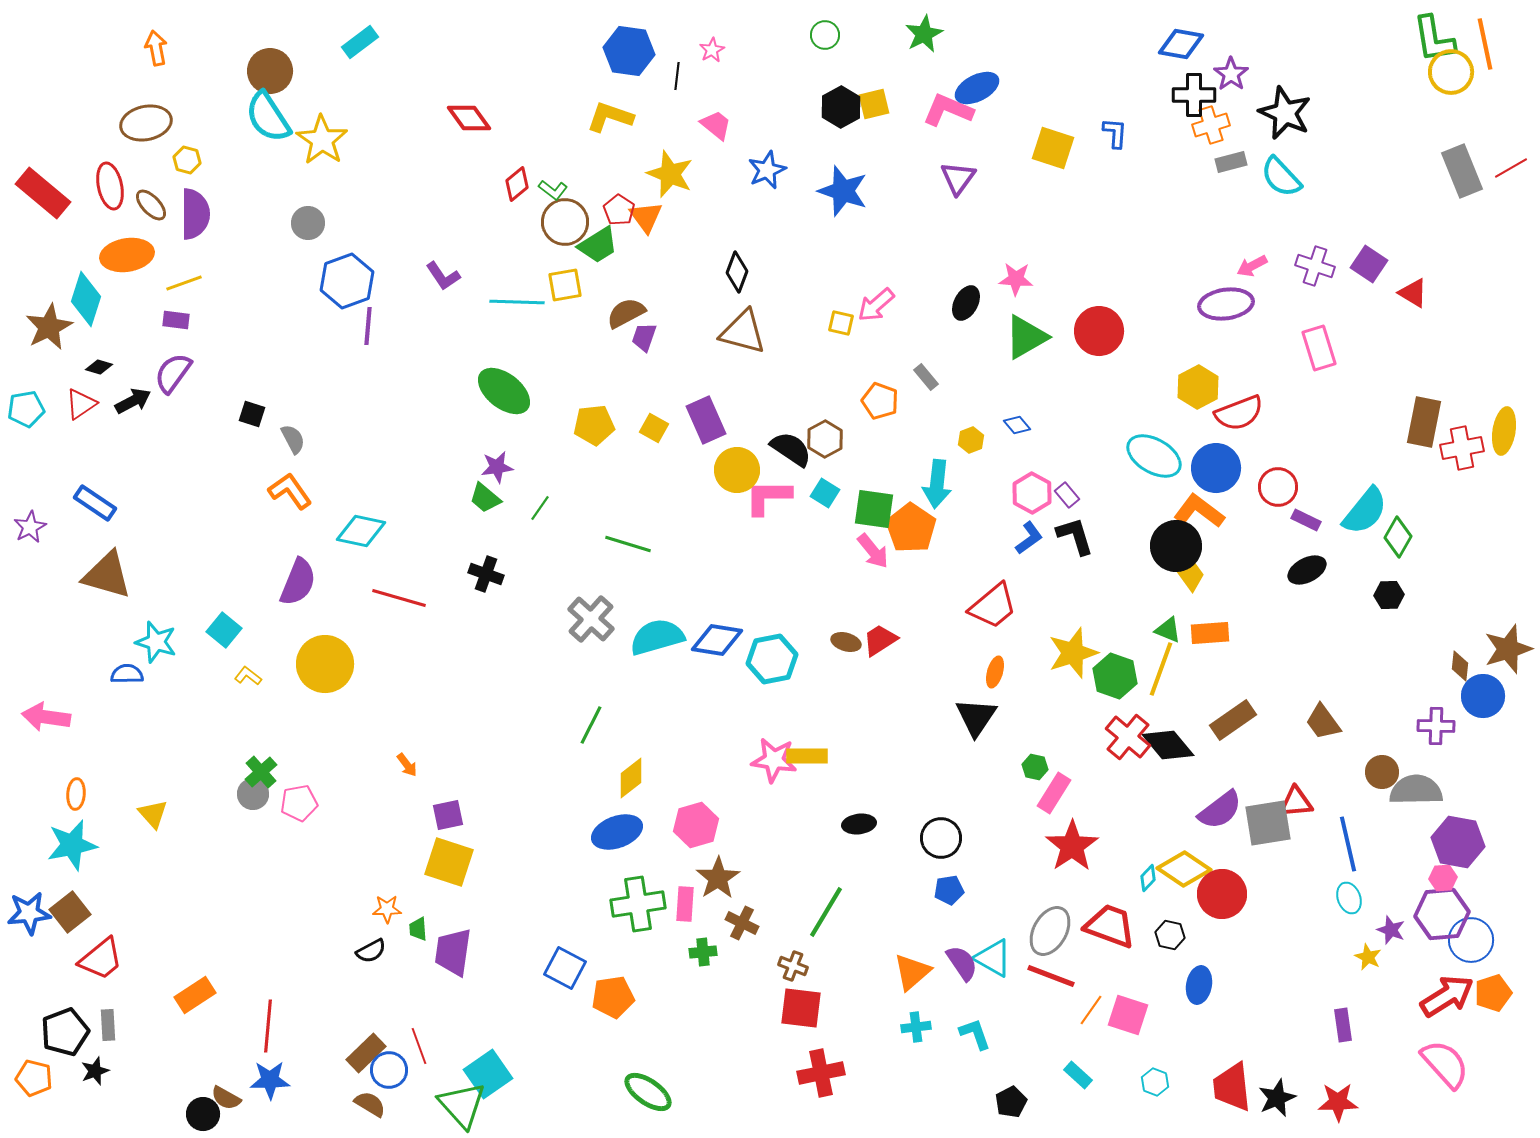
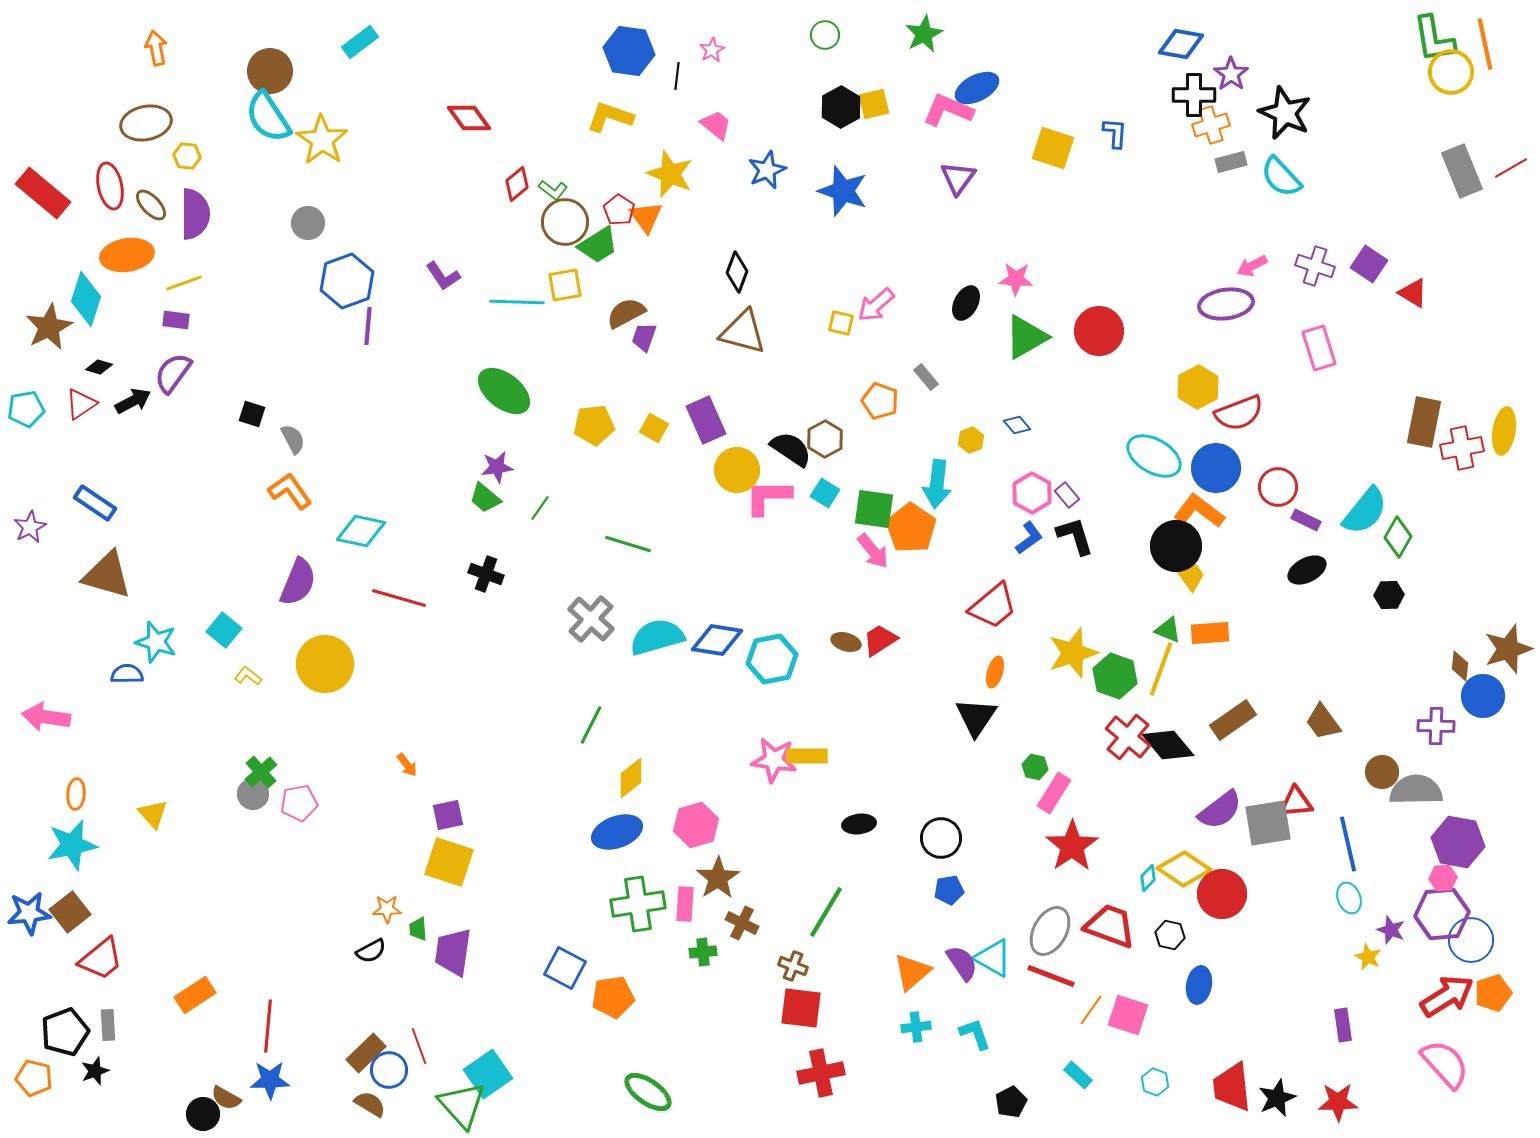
yellow hexagon at (187, 160): moved 4 px up; rotated 8 degrees counterclockwise
